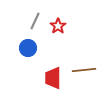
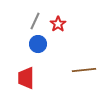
red star: moved 2 px up
blue circle: moved 10 px right, 4 px up
red trapezoid: moved 27 px left
